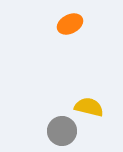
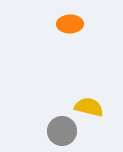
orange ellipse: rotated 25 degrees clockwise
